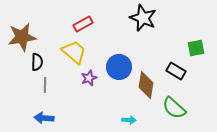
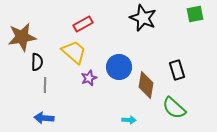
green square: moved 1 px left, 34 px up
black rectangle: moved 1 px right, 1 px up; rotated 42 degrees clockwise
